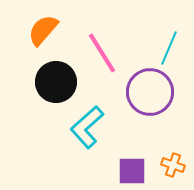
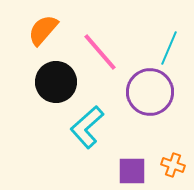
pink line: moved 2 px left, 1 px up; rotated 9 degrees counterclockwise
